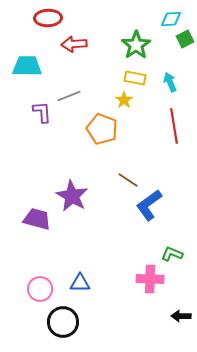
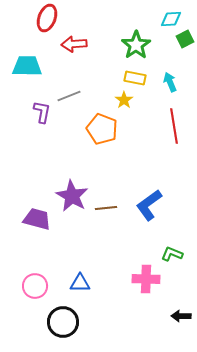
red ellipse: moved 1 px left; rotated 68 degrees counterclockwise
purple L-shape: rotated 15 degrees clockwise
brown line: moved 22 px left, 28 px down; rotated 40 degrees counterclockwise
pink cross: moved 4 px left
pink circle: moved 5 px left, 3 px up
